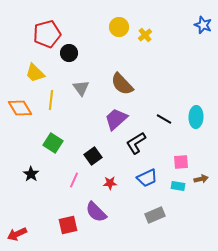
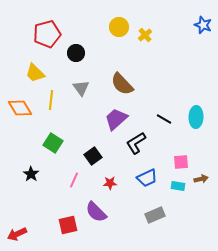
black circle: moved 7 px right
